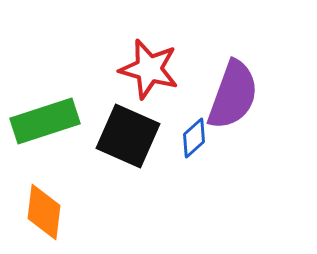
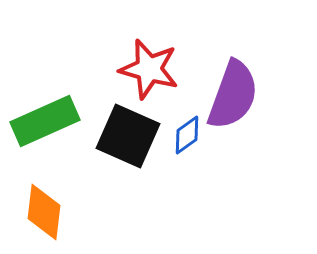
green rectangle: rotated 6 degrees counterclockwise
blue diamond: moved 7 px left, 3 px up; rotated 6 degrees clockwise
